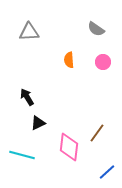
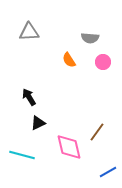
gray semicircle: moved 6 px left, 9 px down; rotated 30 degrees counterclockwise
orange semicircle: rotated 28 degrees counterclockwise
black arrow: moved 2 px right
brown line: moved 1 px up
pink diamond: rotated 20 degrees counterclockwise
blue line: moved 1 px right; rotated 12 degrees clockwise
